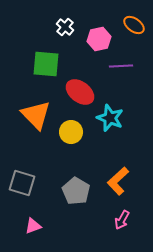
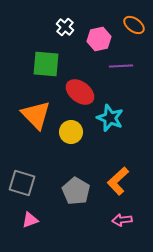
pink arrow: rotated 54 degrees clockwise
pink triangle: moved 3 px left, 6 px up
